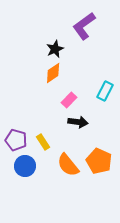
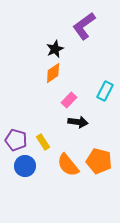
orange pentagon: rotated 10 degrees counterclockwise
